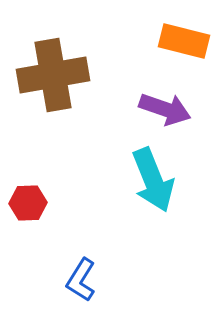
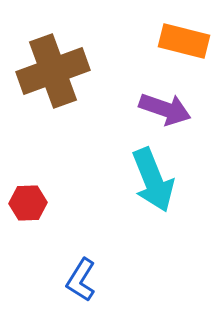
brown cross: moved 4 px up; rotated 10 degrees counterclockwise
